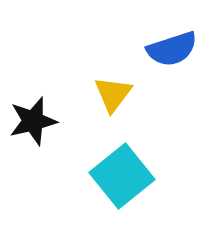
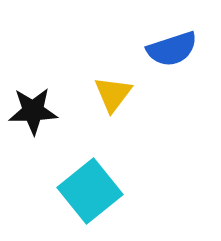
black star: moved 10 px up; rotated 12 degrees clockwise
cyan square: moved 32 px left, 15 px down
